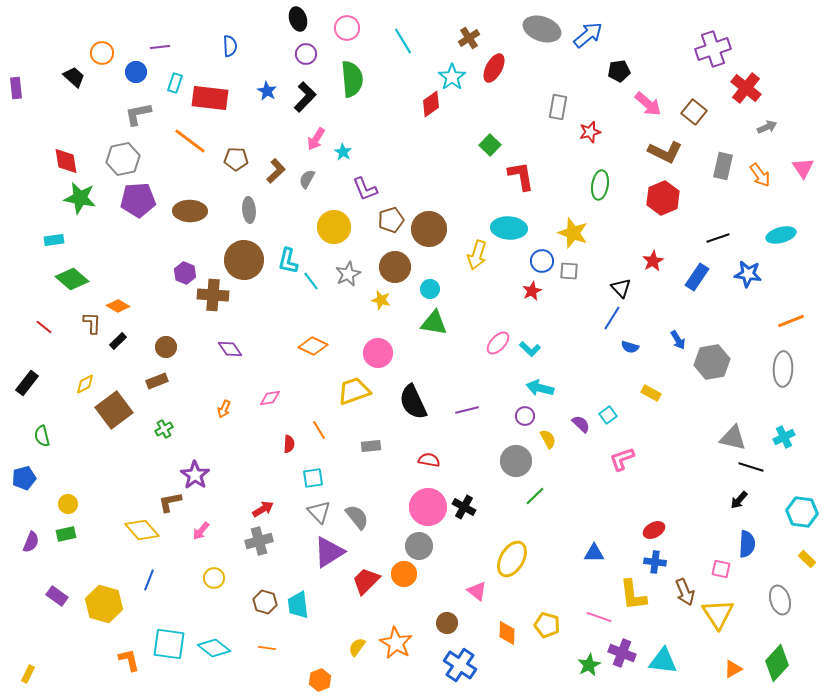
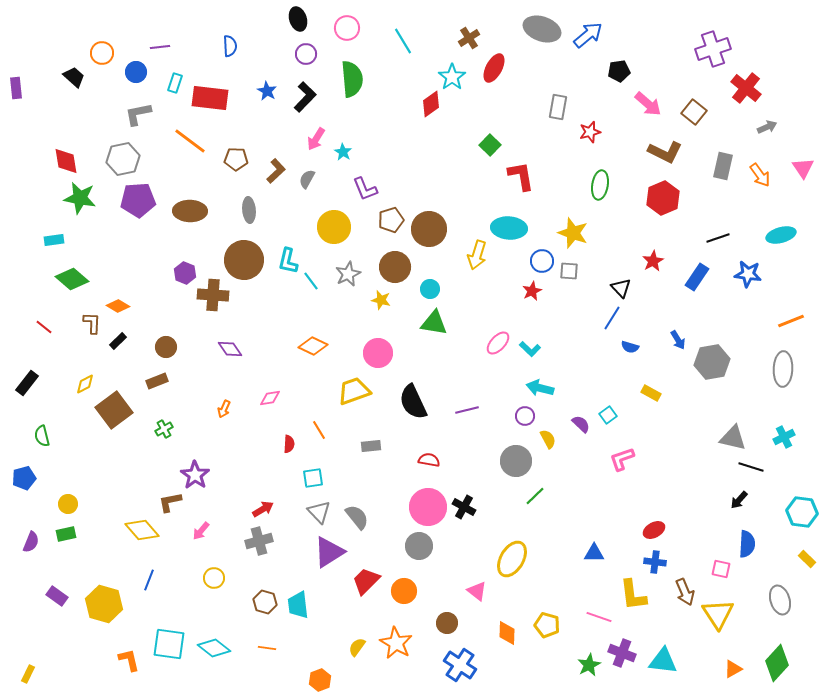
orange circle at (404, 574): moved 17 px down
